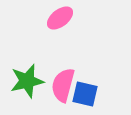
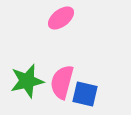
pink ellipse: moved 1 px right
pink semicircle: moved 1 px left, 3 px up
